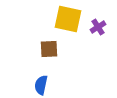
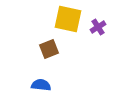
brown square: rotated 18 degrees counterclockwise
blue semicircle: rotated 84 degrees clockwise
